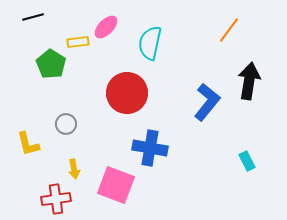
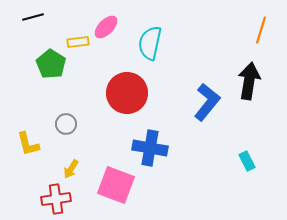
orange line: moved 32 px right; rotated 20 degrees counterclockwise
yellow arrow: moved 3 px left; rotated 42 degrees clockwise
